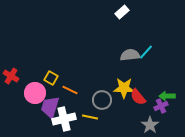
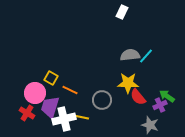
white rectangle: rotated 24 degrees counterclockwise
cyan line: moved 4 px down
red cross: moved 16 px right, 37 px down
yellow star: moved 4 px right, 5 px up
green arrow: rotated 35 degrees clockwise
purple cross: moved 1 px left, 1 px up
yellow line: moved 9 px left
gray star: rotated 18 degrees counterclockwise
